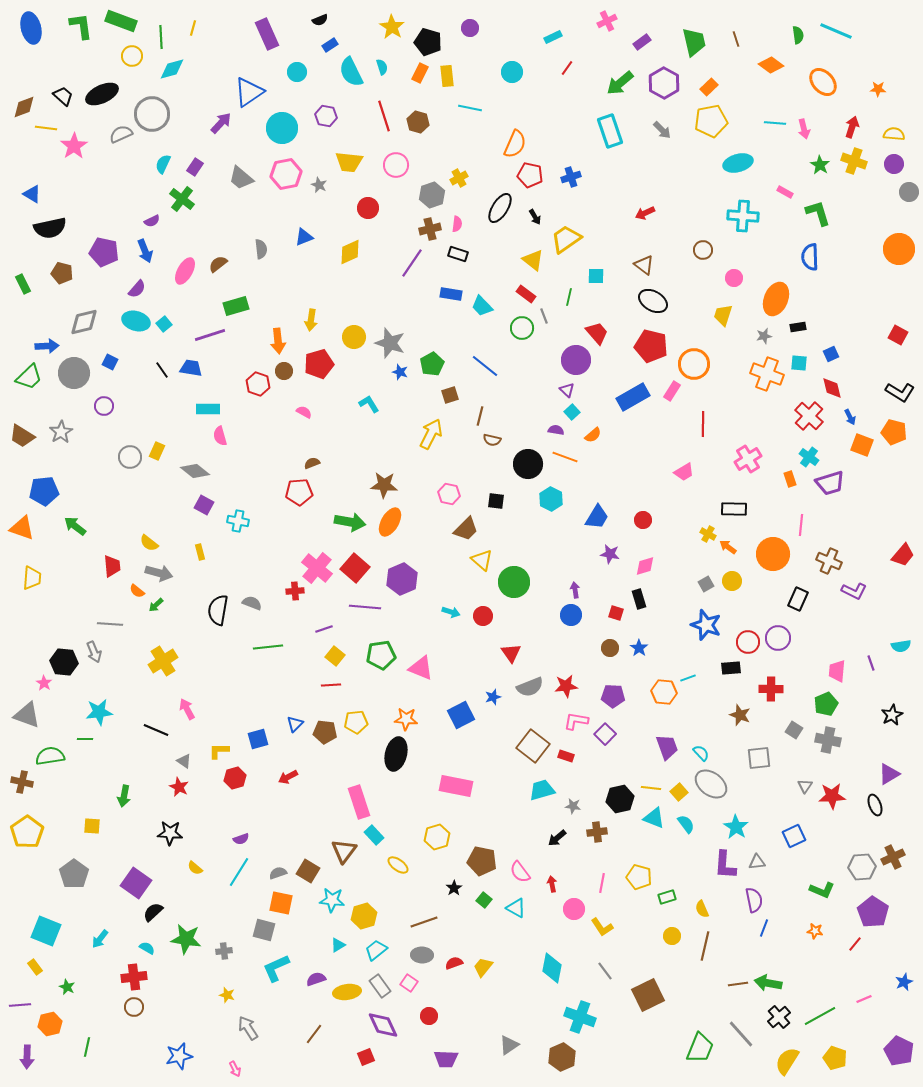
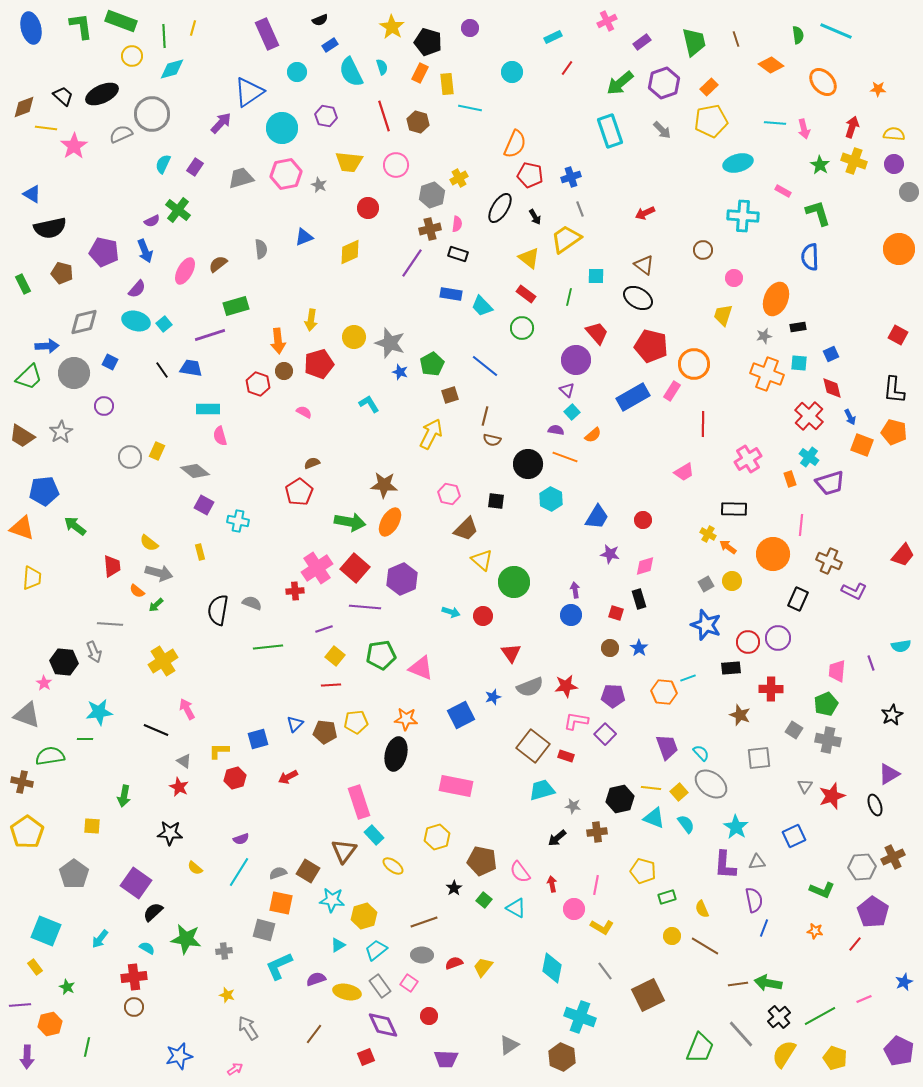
green line at (161, 37): moved 3 px right, 1 px up
yellow rectangle at (447, 76): moved 8 px down
purple hexagon at (664, 83): rotated 12 degrees clockwise
gray trapezoid at (241, 178): rotated 124 degrees clockwise
pink rectangle at (785, 192): moved 2 px left, 1 px up
green cross at (182, 199): moved 4 px left, 11 px down
yellow triangle at (533, 260): moved 4 px left, 2 px up
black ellipse at (653, 301): moved 15 px left, 3 px up
gray line at (544, 316): moved 36 px right, 107 px up
black L-shape at (900, 392): moved 6 px left, 2 px up; rotated 64 degrees clockwise
brown line at (480, 416): moved 5 px right
red pentagon at (299, 492): rotated 28 degrees counterclockwise
pink cross at (317, 568): rotated 16 degrees clockwise
red star at (832, 796): rotated 16 degrees counterclockwise
yellow ellipse at (398, 865): moved 5 px left, 1 px down
yellow pentagon at (639, 877): moved 4 px right, 6 px up
pink line at (602, 883): moved 6 px left, 2 px down
yellow L-shape at (602, 927): rotated 25 degrees counterclockwise
brown line at (705, 946): rotated 72 degrees counterclockwise
cyan L-shape at (276, 968): moved 3 px right, 2 px up
yellow ellipse at (347, 992): rotated 20 degrees clockwise
brown hexagon at (562, 1057): rotated 12 degrees counterclockwise
yellow semicircle at (787, 1061): moved 3 px left, 7 px up
pink arrow at (235, 1069): rotated 98 degrees counterclockwise
